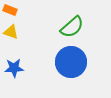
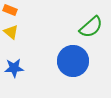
green semicircle: moved 19 px right
yellow triangle: rotated 21 degrees clockwise
blue circle: moved 2 px right, 1 px up
